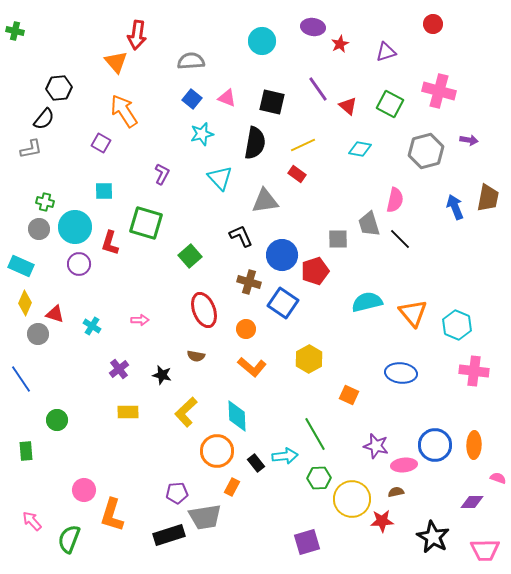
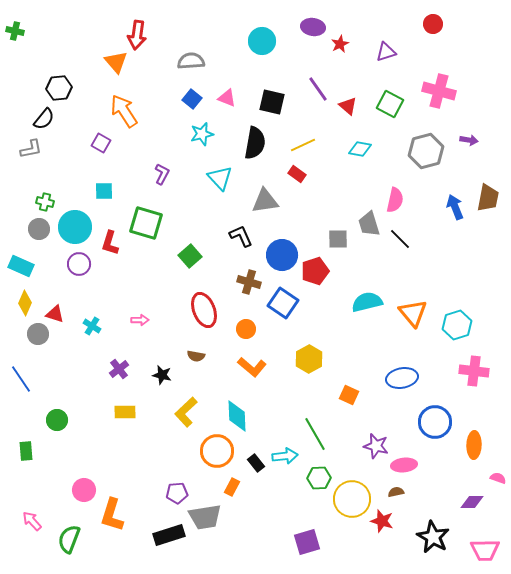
cyan hexagon at (457, 325): rotated 20 degrees clockwise
blue ellipse at (401, 373): moved 1 px right, 5 px down; rotated 16 degrees counterclockwise
yellow rectangle at (128, 412): moved 3 px left
blue circle at (435, 445): moved 23 px up
red star at (382, 521): rotated 20 degrees clockwise
